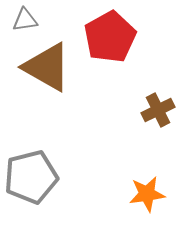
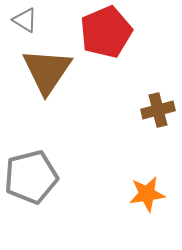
gray triangle: rotated 40 degrees clockwise
red pentagon: moved 4 px left, 5 px up; rotated 6 degrees clockwise
brown triangle: moved 4 px down; rotated 34 degrees clockwise
brown cross: rotated 12 degrees clockwise
